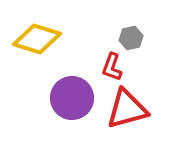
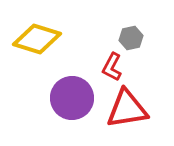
red L-shape: rotated 8 degrees clockwise
red triangle: rotated 6 degrees clockwise
